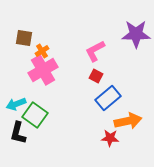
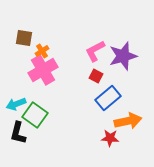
purple star: moved 13 px left, 22 px down; rotated 16 degrees counterclockwise
